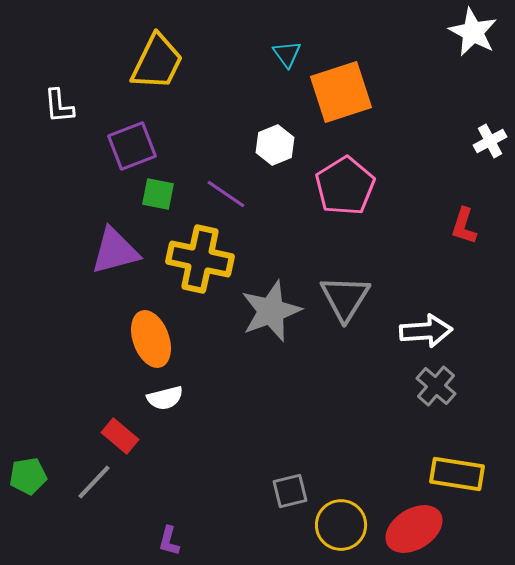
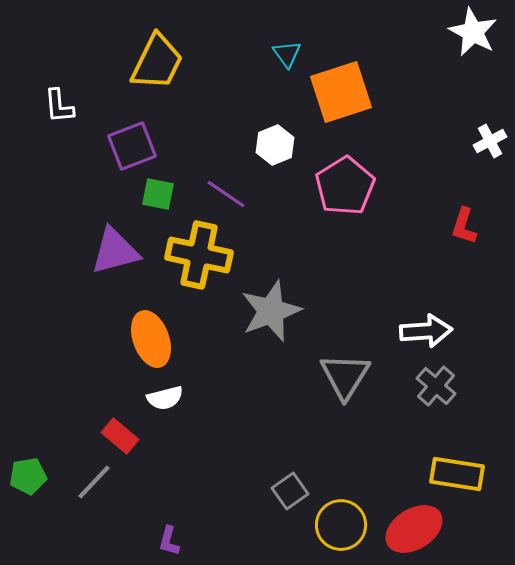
yellow cross: moved 1 px left, 4 px up
gray triangle: moved 78 px down
gray square: rotated 21 degrees counterclockwise
